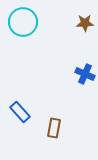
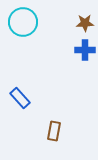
blue cross: moved 24 px up; rotated 24 degrees counterclockwise
blue rectangle: moved 14 px up
brown rectangle: moved 3 px down
